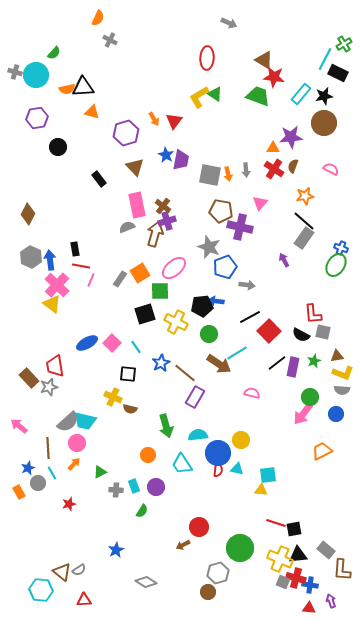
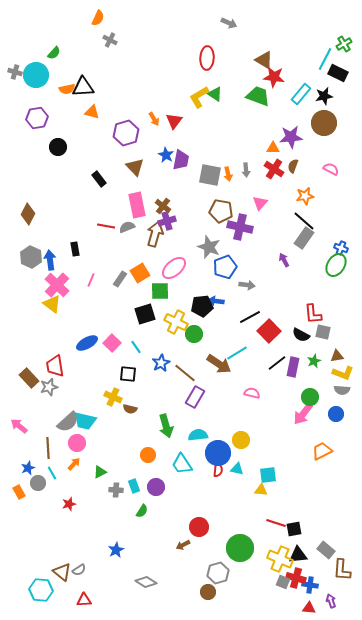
red line at (81, 266): moved 25 px right, 40 px up
green circle at (209, 334): moved 15 px left
